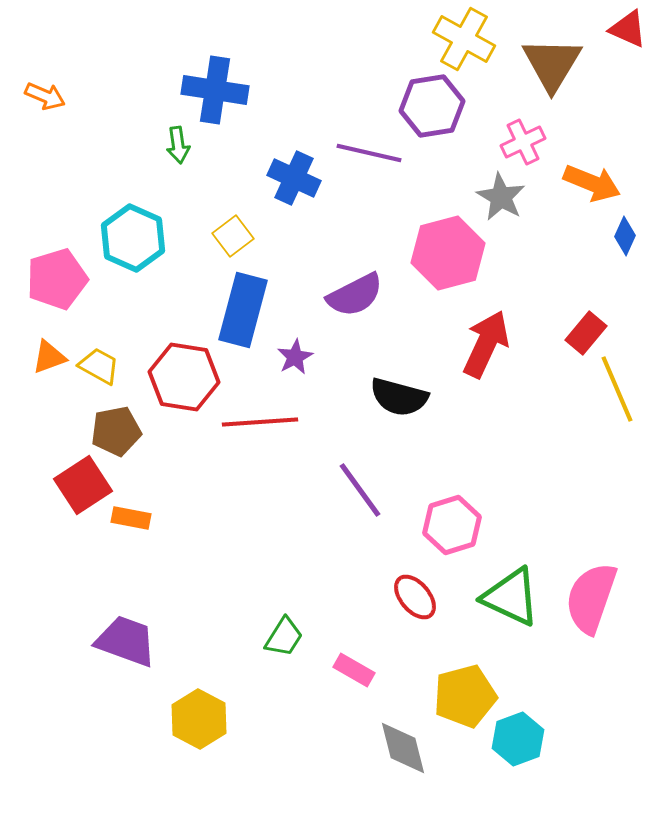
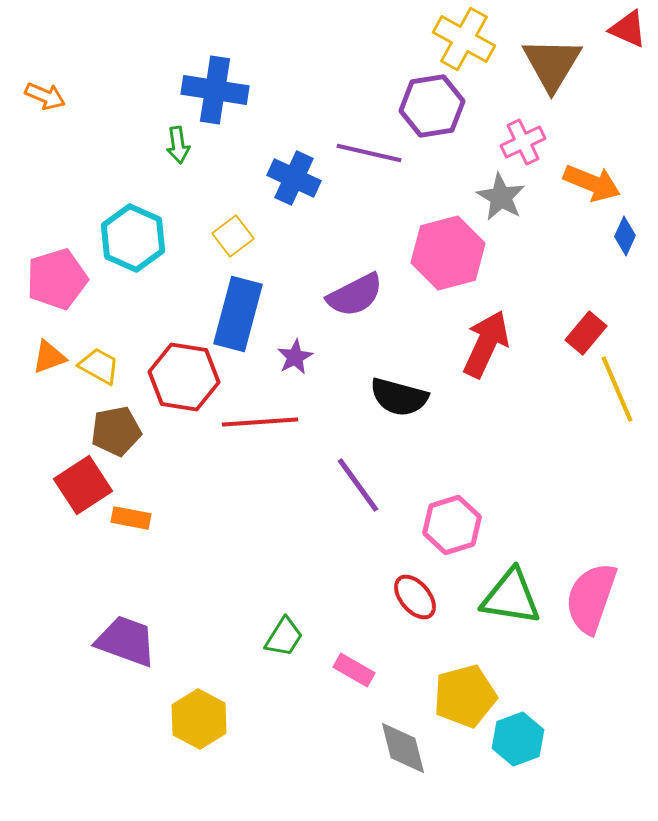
blue rectangle at (243, 310): moved 5 px left, 4 px down
purple line at (360, 490): moved 2 px left, 5 px up
green triangle at (511, 597): rotated 16 degrees counterclockwise
